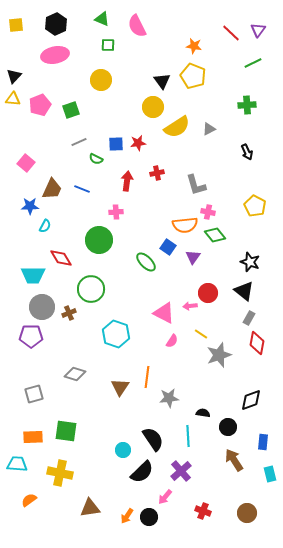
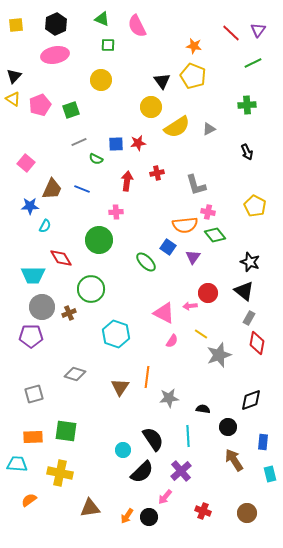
yellow triangle at (13, 99): rotated 28 degrees clockwise
yellow circle at (153, 107): moved 2 px left
black semicircle at (203, 413): moved 4 px up
